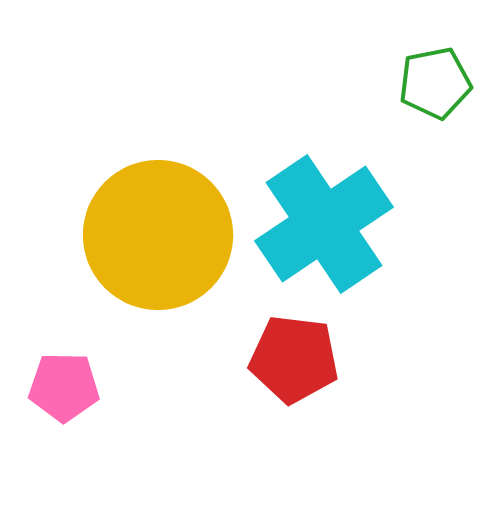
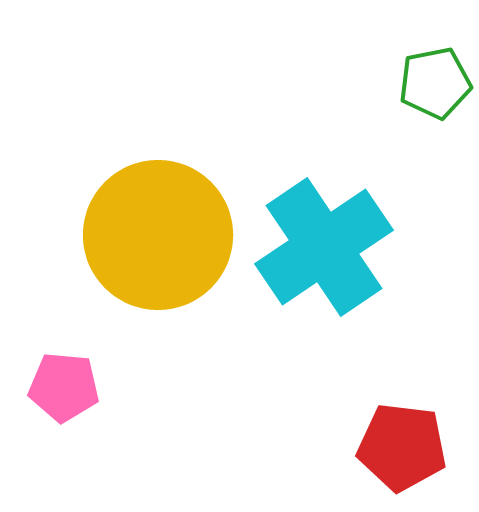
cyan cross: moved 23 px down
red pentagon: moved 108 px right, 88 px down
pink pentagon: rotated 4 degrees clockwise
